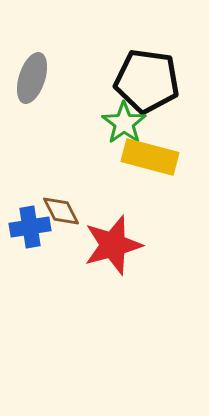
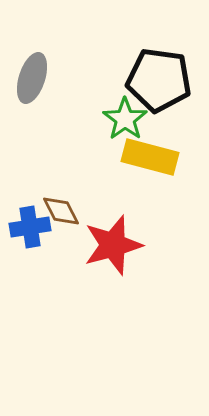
black pentagon: moved 12 px right, 1 px up
green star: moved 1 px right, 4 px up
